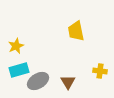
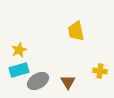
yellow star: moved 3 px right, 4 px down
